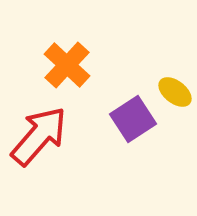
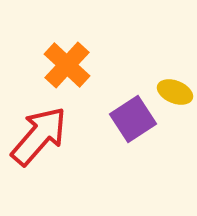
yellow ellipse: rotated 16 degrees counterclockwise
